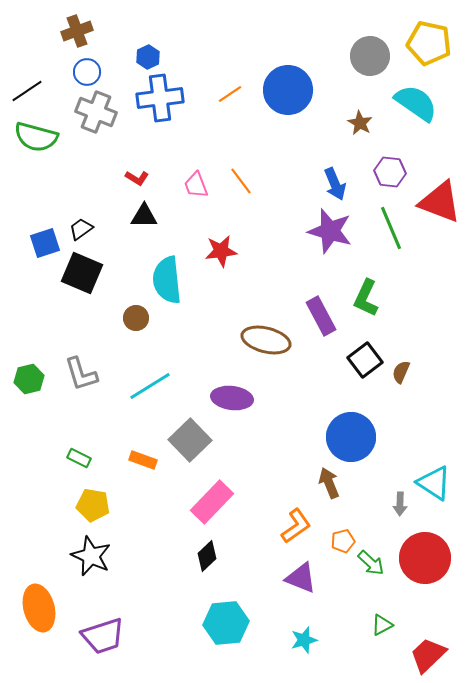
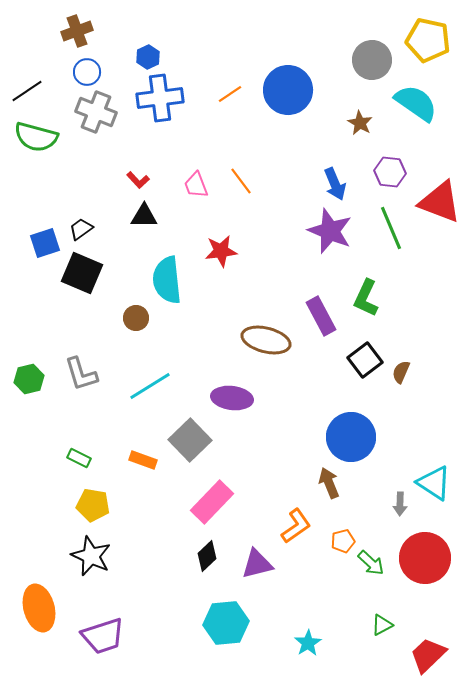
yellow pentagon at (429, 43): moved 1 px left, 3 px up
gray circle at (370, 56): moved 2 px right, 4 px down
red L-shape at (137, 178): moved 1 px right, 2 px down; rotated 15 degrees clockwise
purple star at (330, 231): rotated 6 degrees clockwise
purple triangle at (301, 578): moved 44 px left, 14 px up; rotated 36 degrees counterclockwise
cyan star at (304, 640): moved 4 px right, 3 px down; rotated 16 degrees counterclockwise
